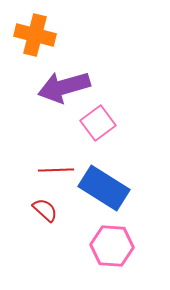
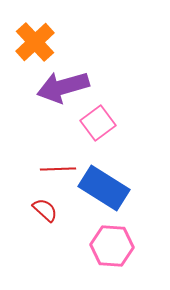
orange cross: moved 7 px down; rotated 33 degrees clockwise
purple arrow: moved 1 px left
red line: moved 2 px right, 1 px up
